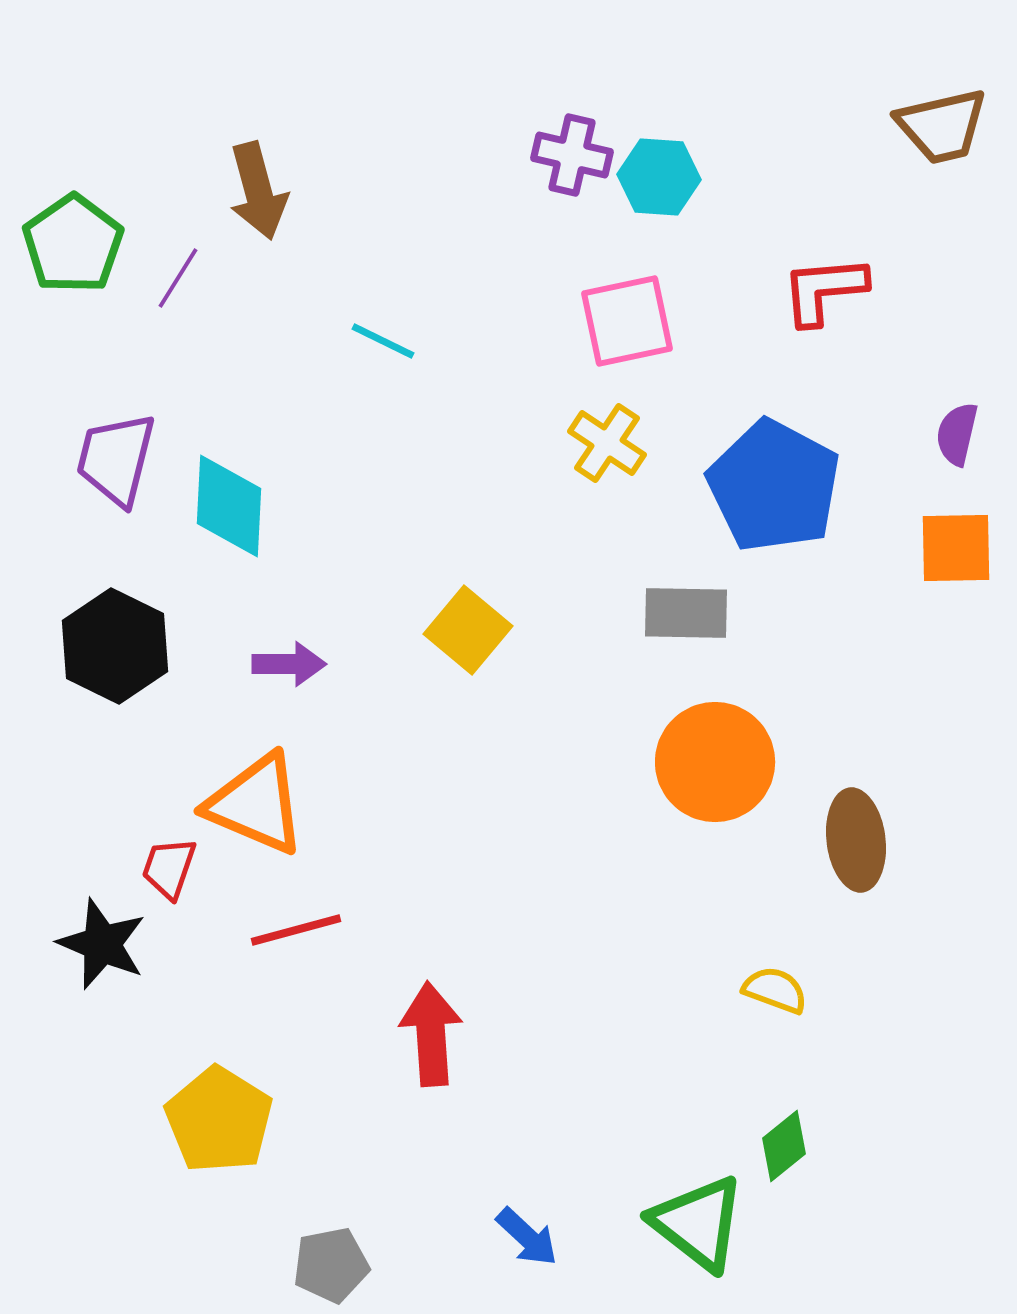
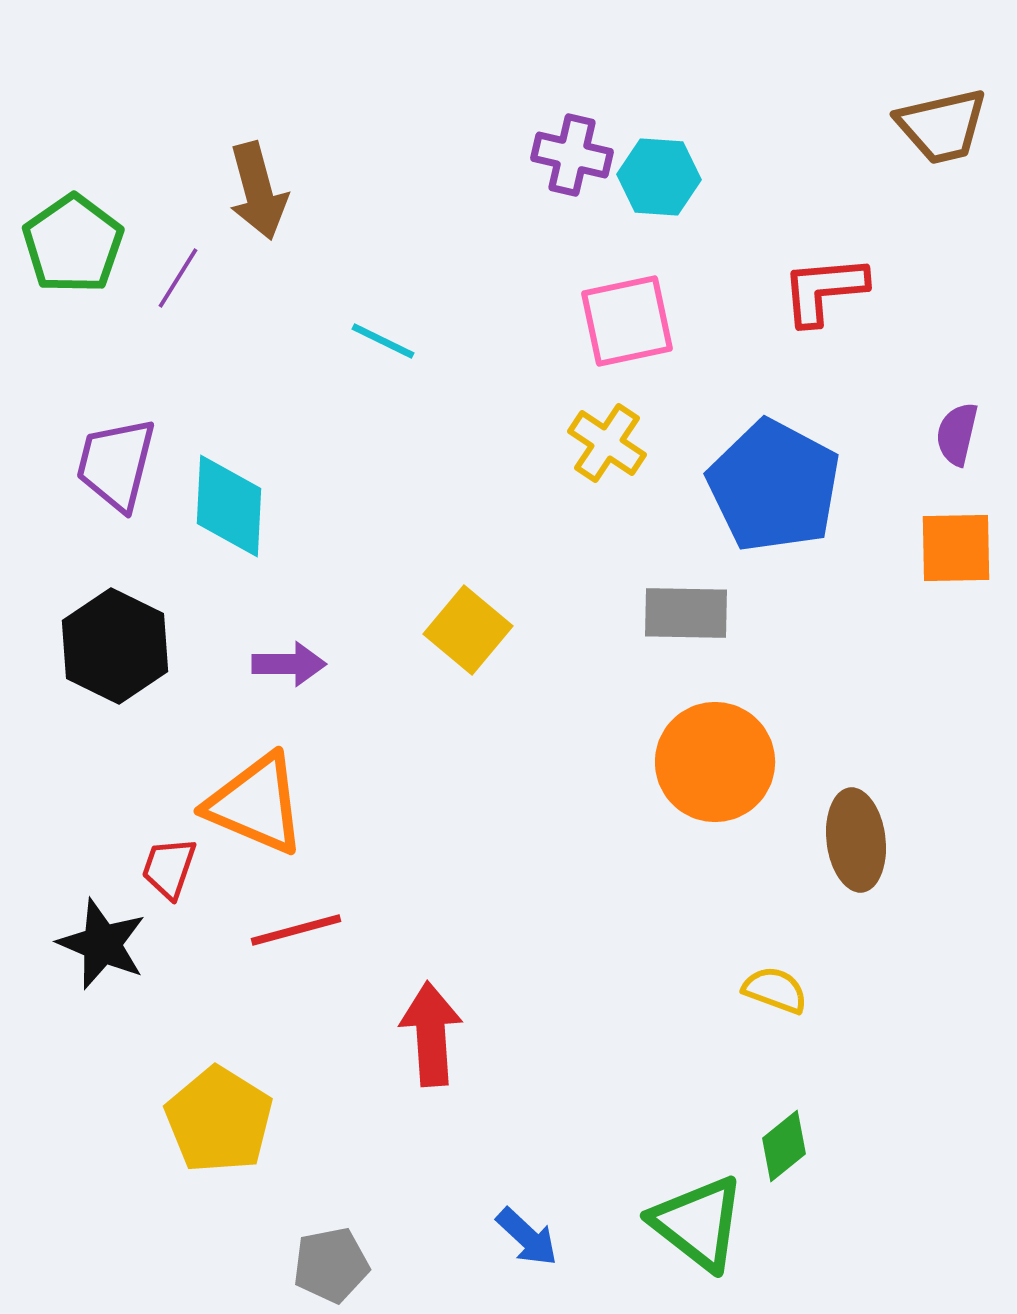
purple trapezoid: moved 5 px down
